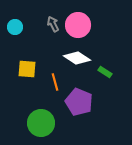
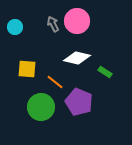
pink circle: moved 1 px left, 4 px up
white diamond: rotated 20 degrees counterclockwise
orange line: rotated 36 degrees counterclockwise
green circle: moved 16 px up
